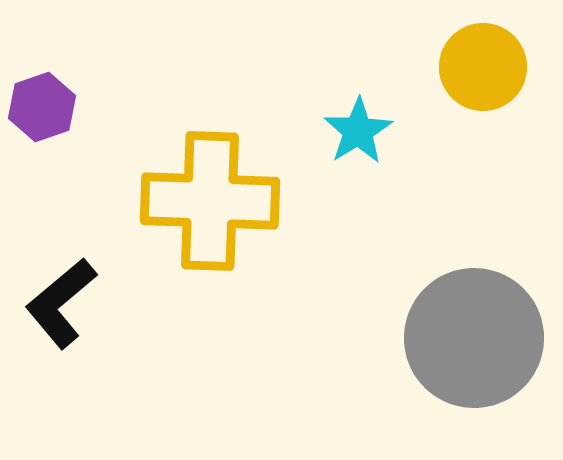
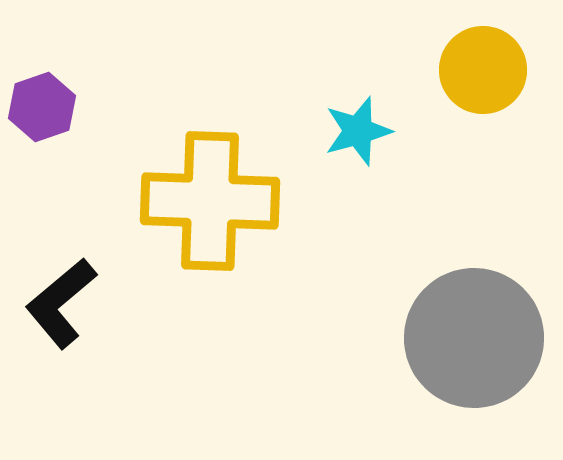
yellow circle: moved 3 px down
cyan star: rotated 16 degrees clockwise
